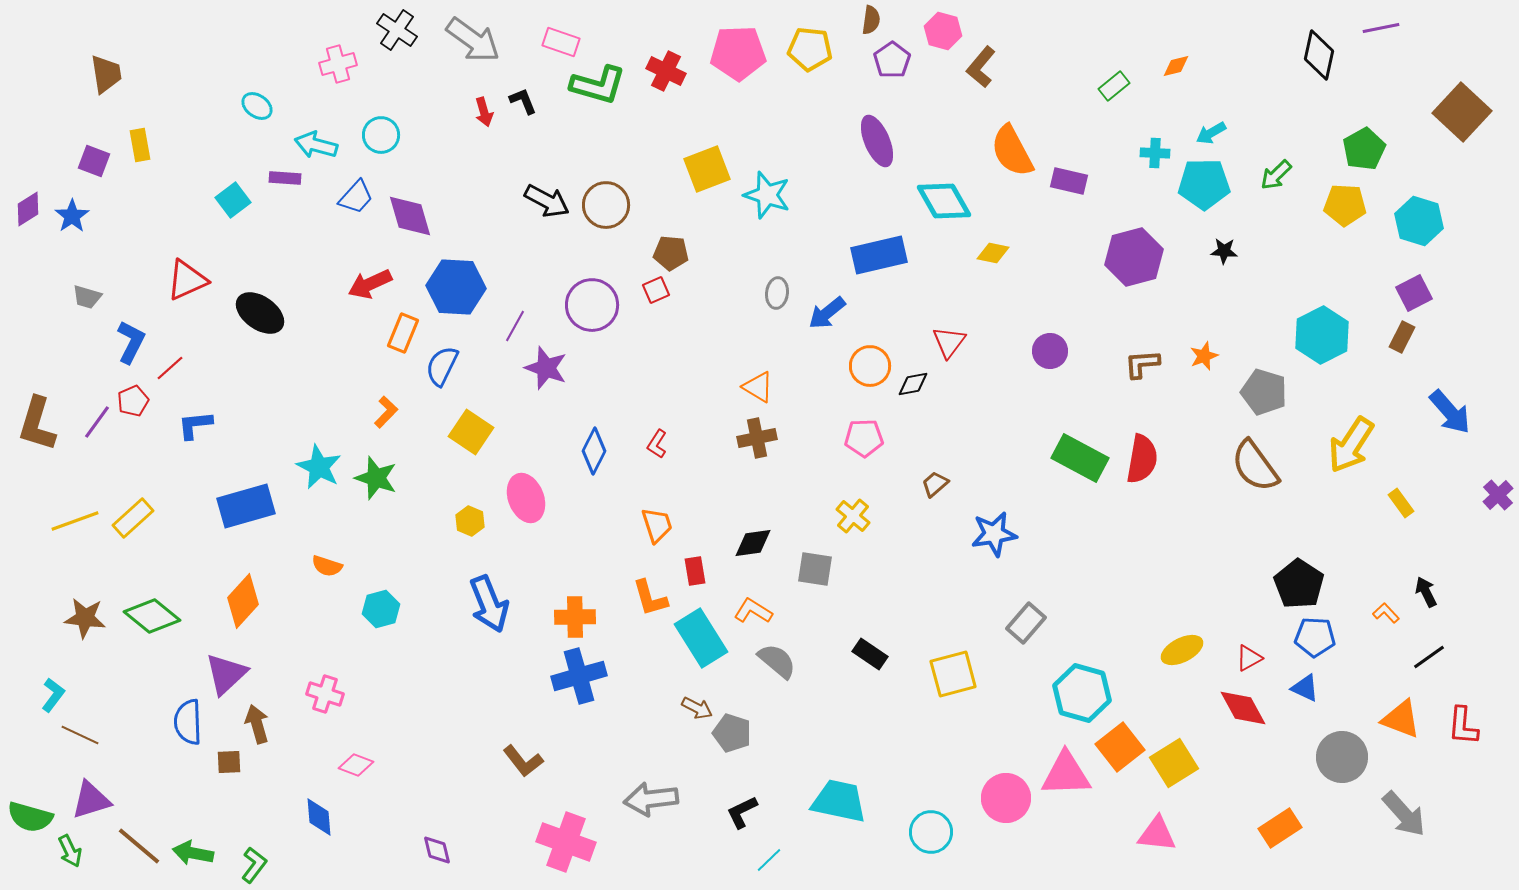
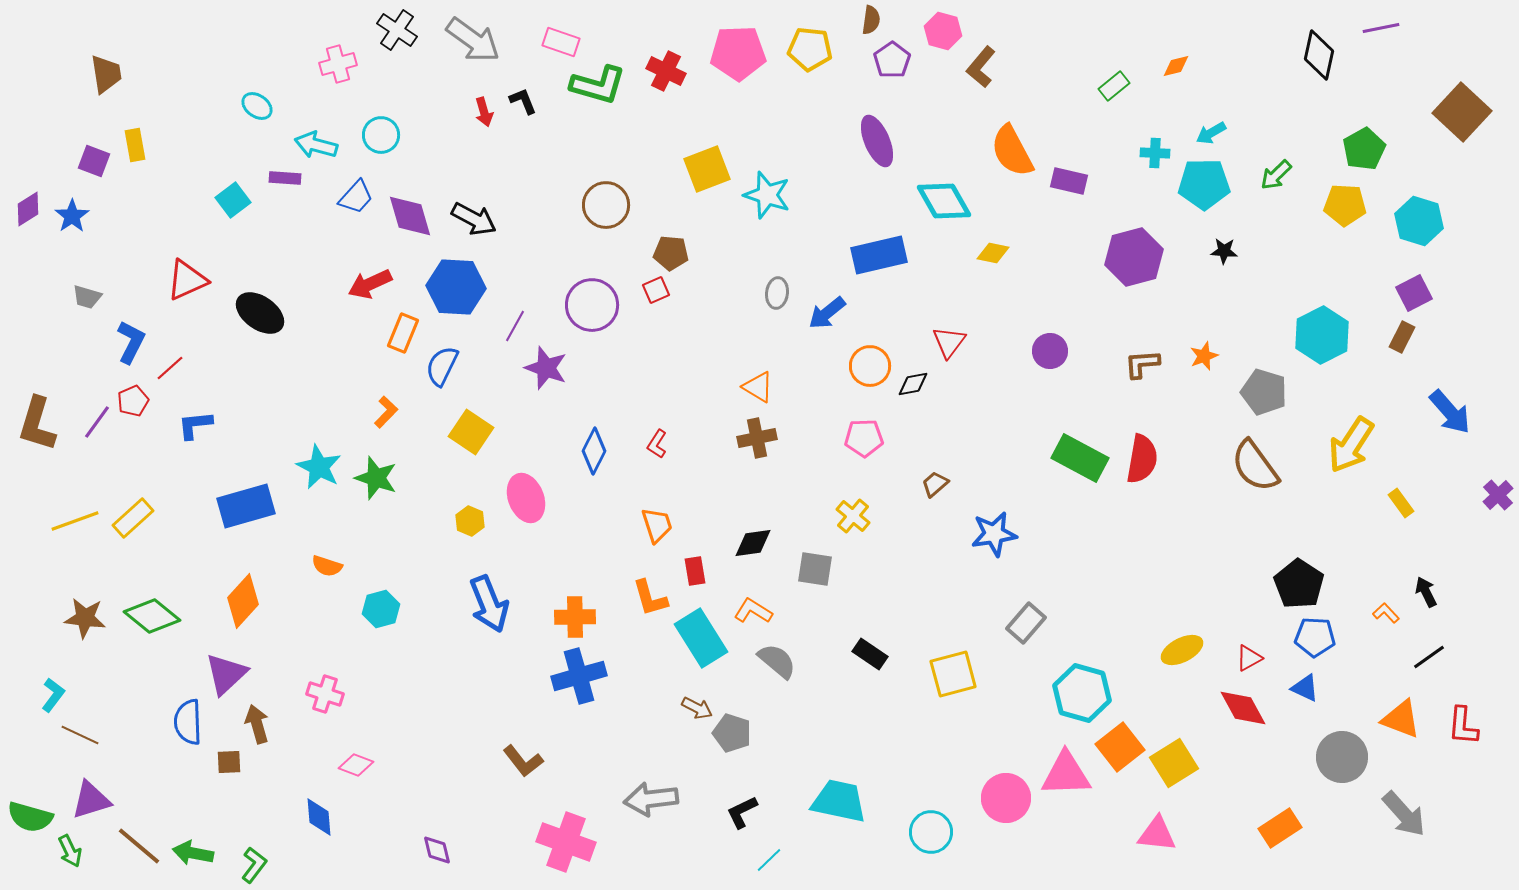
yellow rectangle at (140, 145): moved 5 px left
black arrow at (547, 201): moved 73 px left, 18 px down
